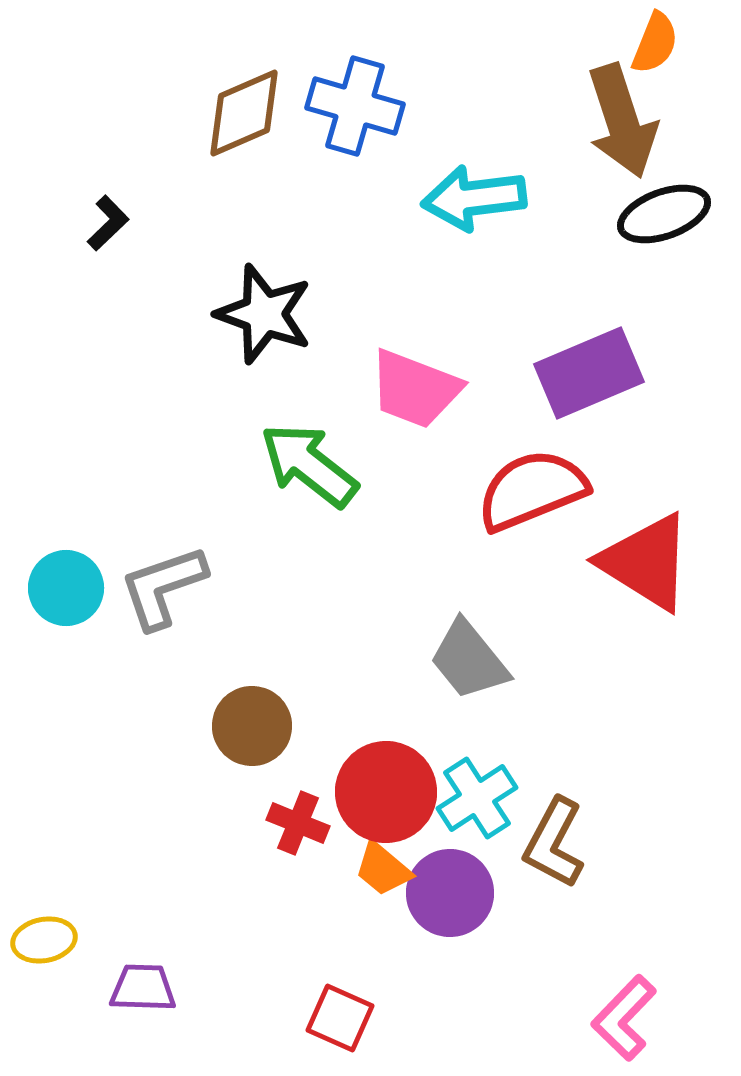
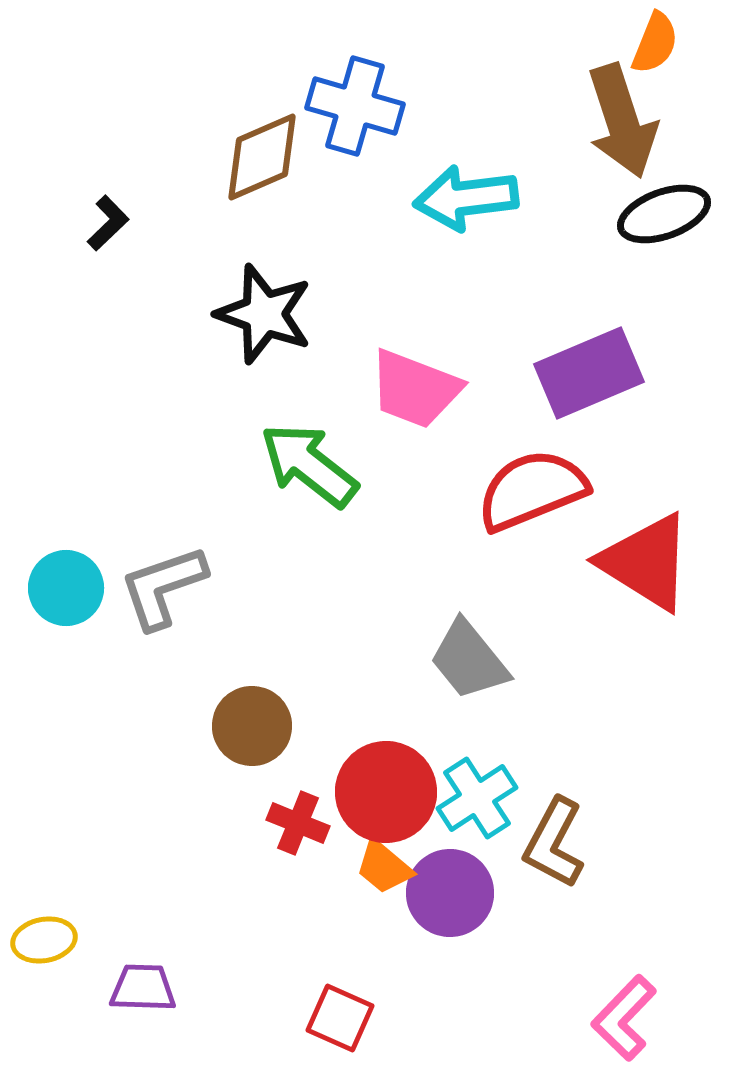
brown diamond: moved 18 px right, 44 px down
cyan arrow: moved 8 px left
orange trapezoid: moved 1 px right, 2 px up
